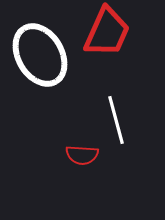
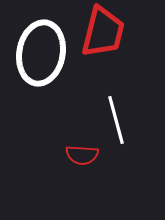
red trapezoid: moved 4 px left; rotated 10 degrees counterclockwise
white ellipse: moved 1 px right, 2 px up; rotated 40 degrees clockwise
